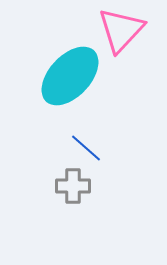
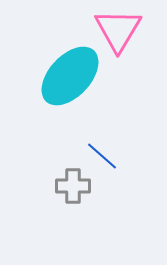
pink triangle: moved 3 px left; rotated 12 degrees counterclockwise
blue line: moved 16 px right, 8 px down
